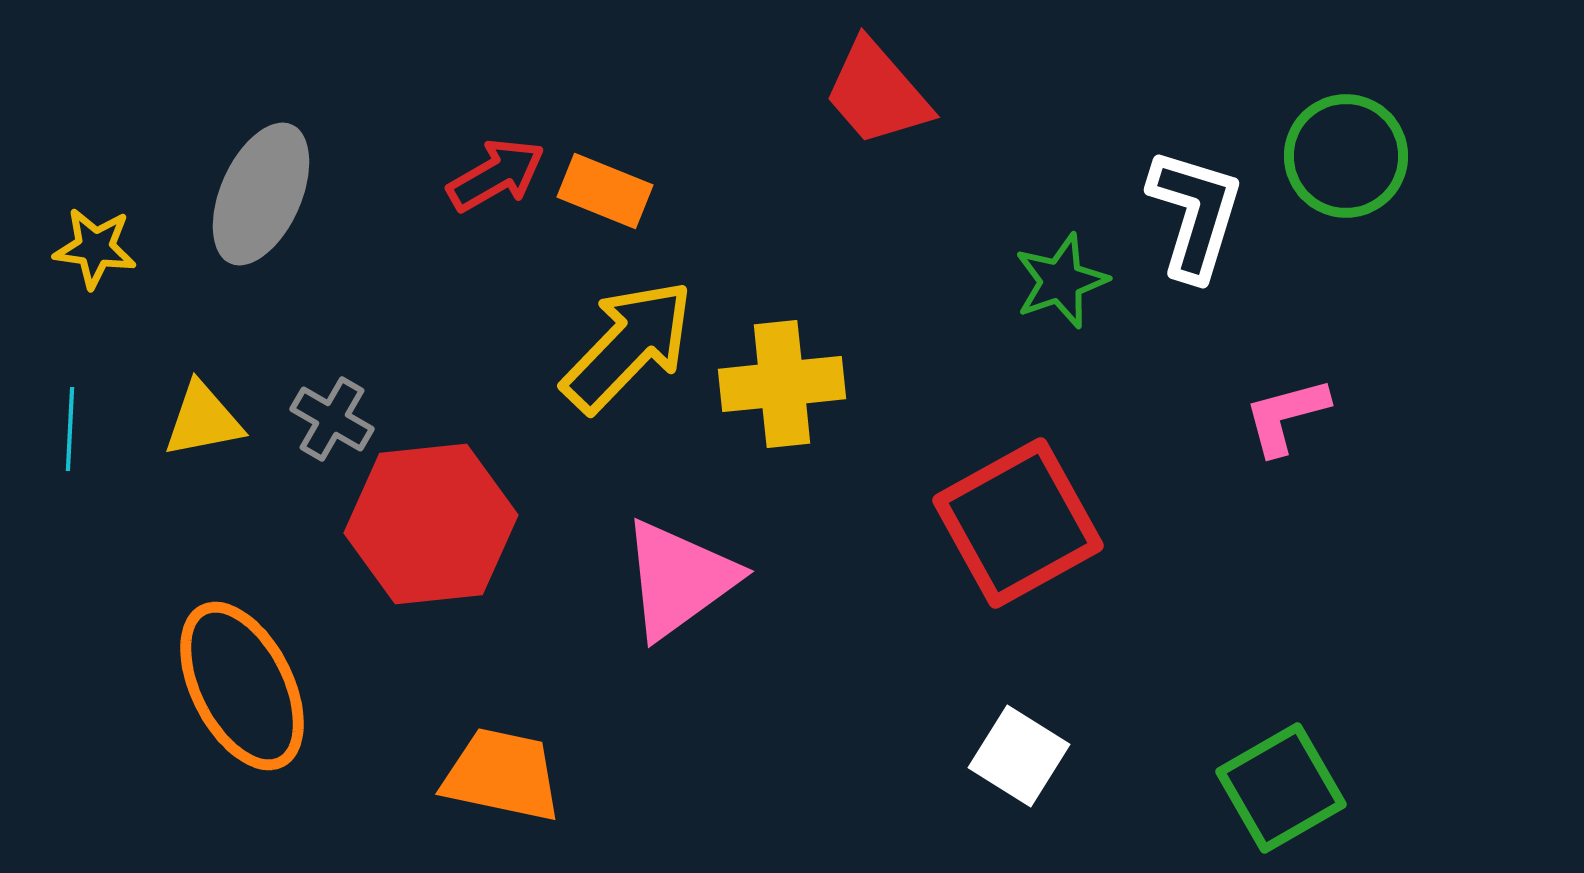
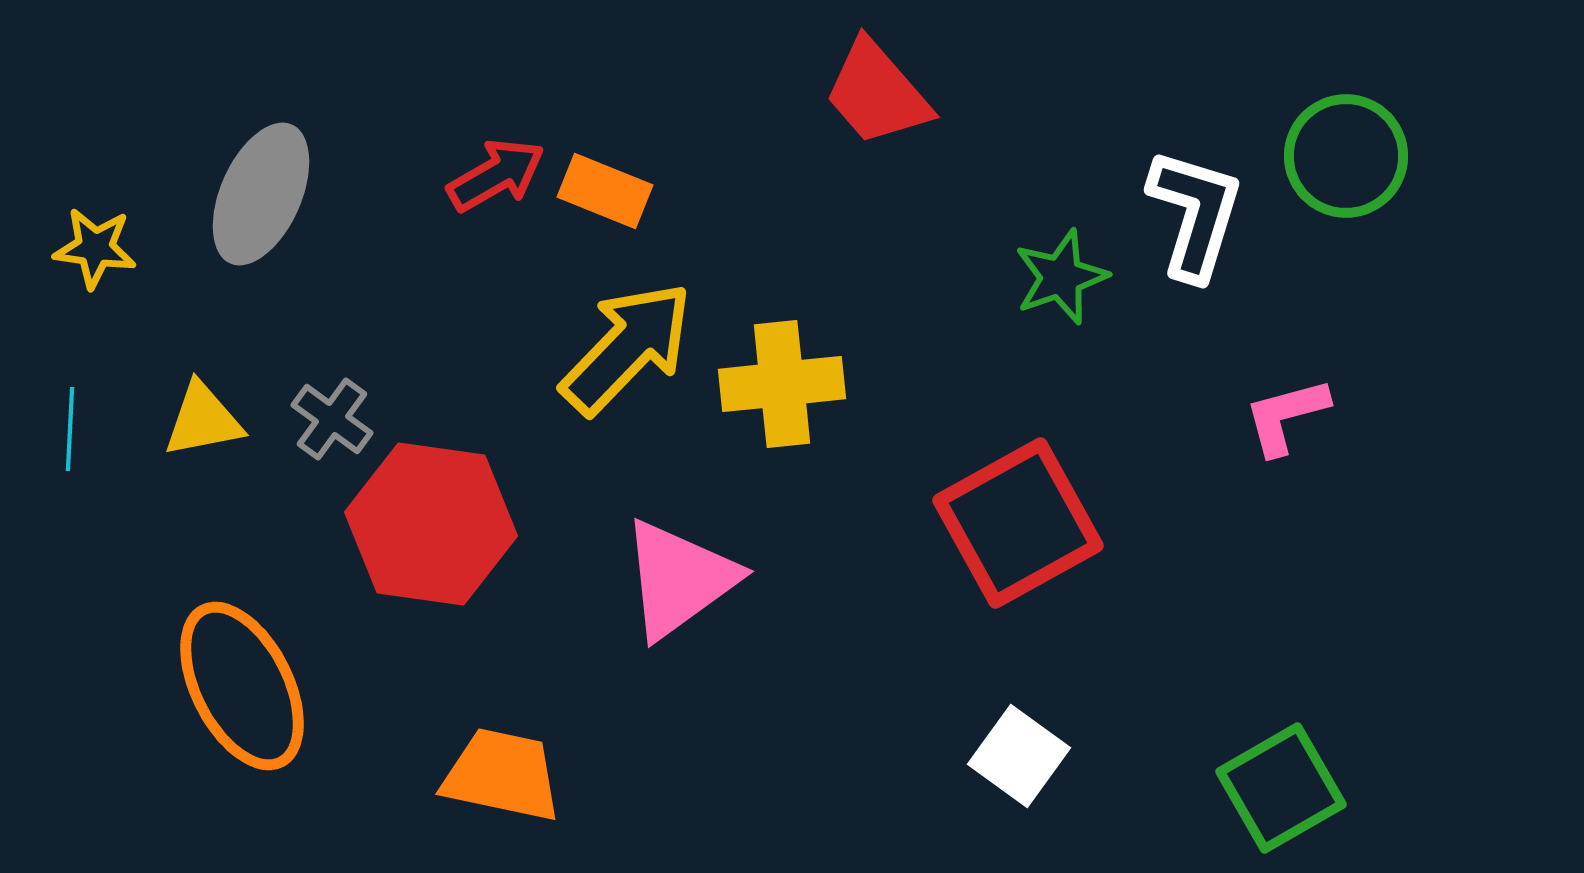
green star: moved 4 px up
yellow arrow: moved 1 px left, 2 px down
gray cross: rotated 6 degrees clockwise
red hexagon: rotated 14 degrees clockwise
white square: rotated 4 degrees clockwise
